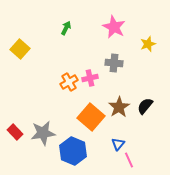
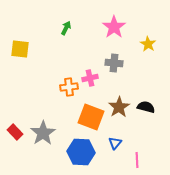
pink star: rotated 10 degrees clockwise
yellow star: rotated 21 degrees counterclockwise
yellow square: rotated 36 degrees counterclockwise
orange cross: moved 5 px down; rotated 24 degrees clockwise
black semicircle: moved 1 px right, 1 px down; rotated 66 degrees clockwise
orange square: rotated 20 degrees counterclockwise
gray star: rotated 25 degrees counterclockwise
blue triangle: moved 3 px left, 1 px up
blue hexagon: moved 8 px right, 1 px down; rotated 20 degrees counterclockwise
pink line: moved 8 px right; rotated 21 degrees clockwise
